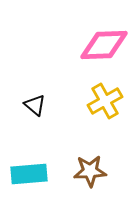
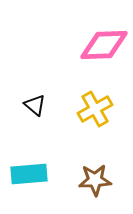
yellow cross: moved 10 px left, 8 px down
brown star: moved 5 px right, 9 px down
